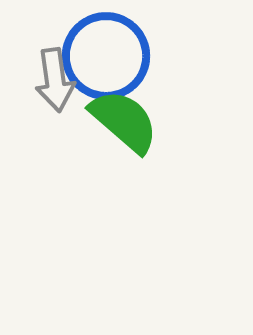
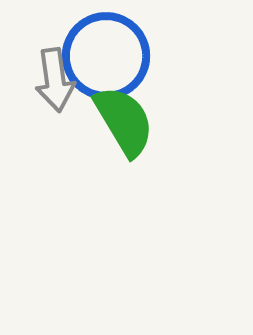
green semicircle: rotated 18 degrees clockwise
